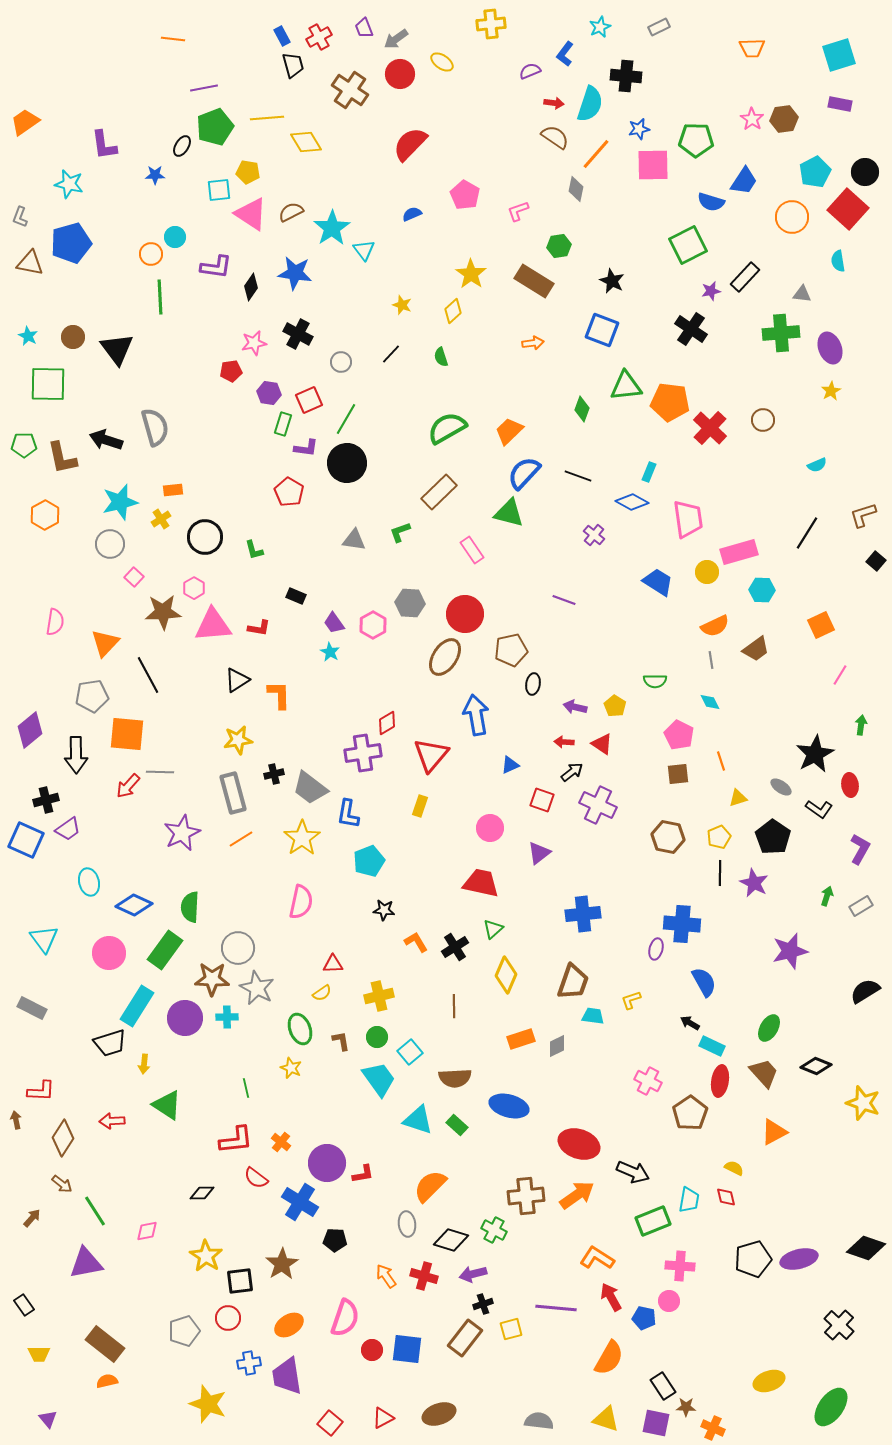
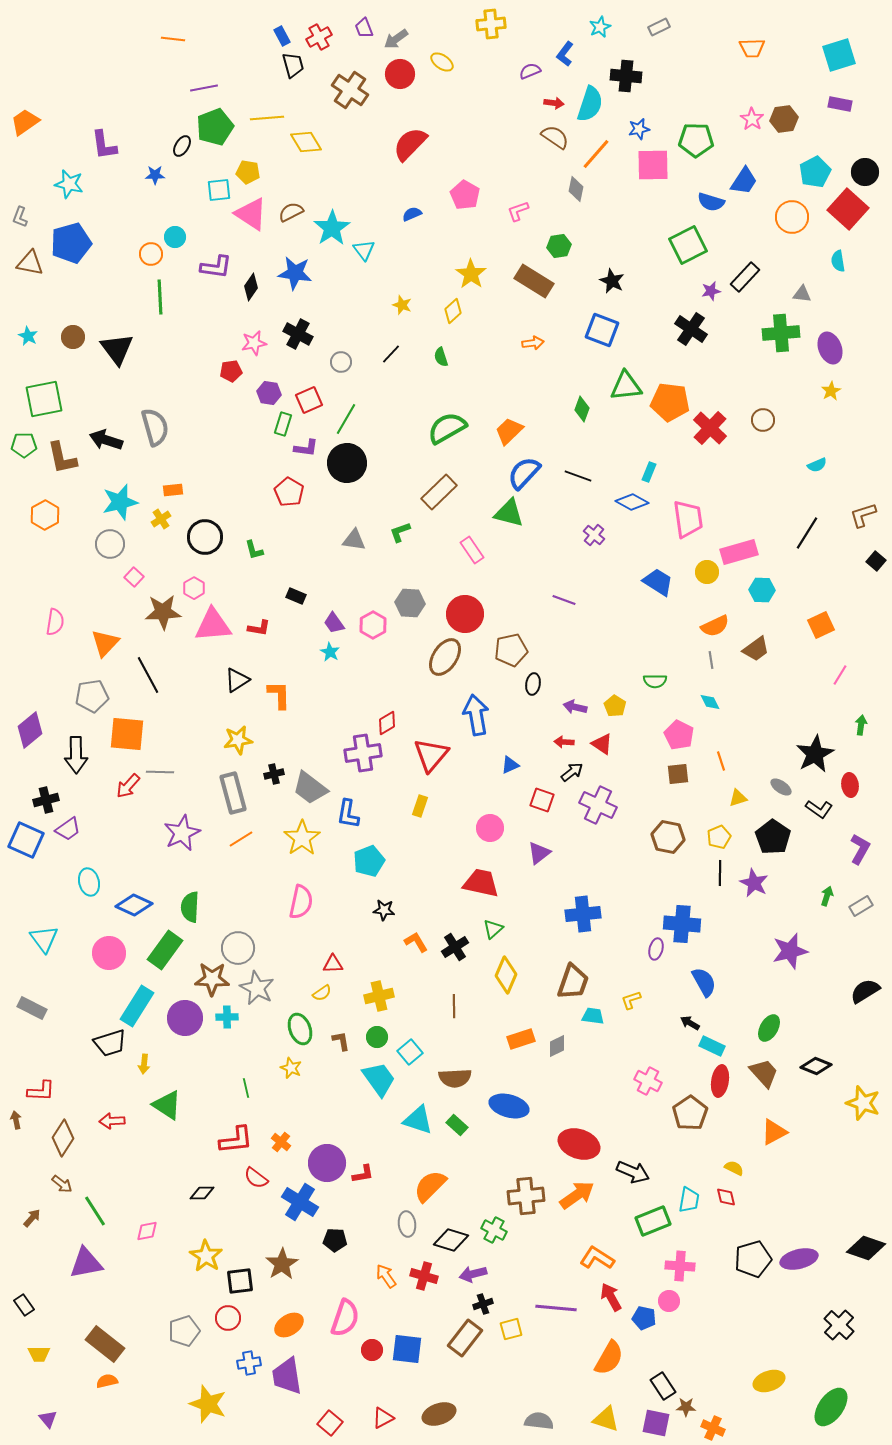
green square at (48, 384): moved 4 px left, 15 px down; rotated 12 degrees counterclockwise
